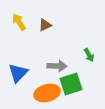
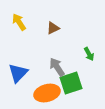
brown triangle: moved 8 px right, 3 px down
green arrow: moved 1 px up
gray arrow: moved 1 px down; rotated 126 degrees counterclockwise
green square: moved 1 px up
